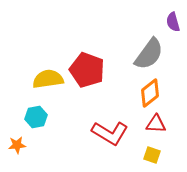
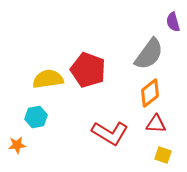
red pentagon: moved 1 px right
yellow square: moved 11 px right
